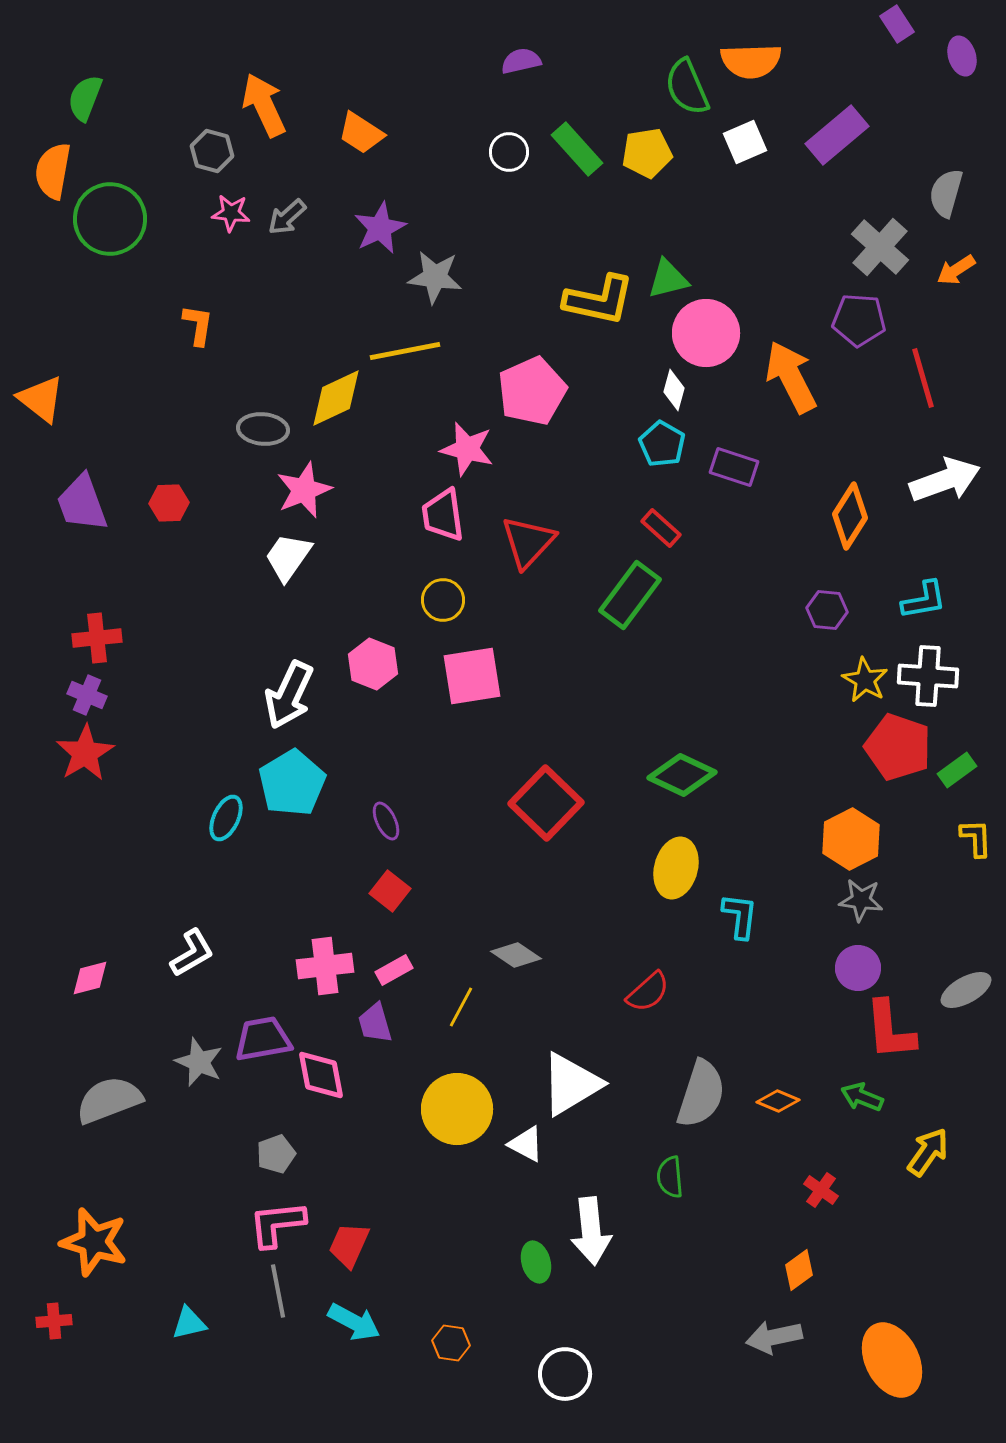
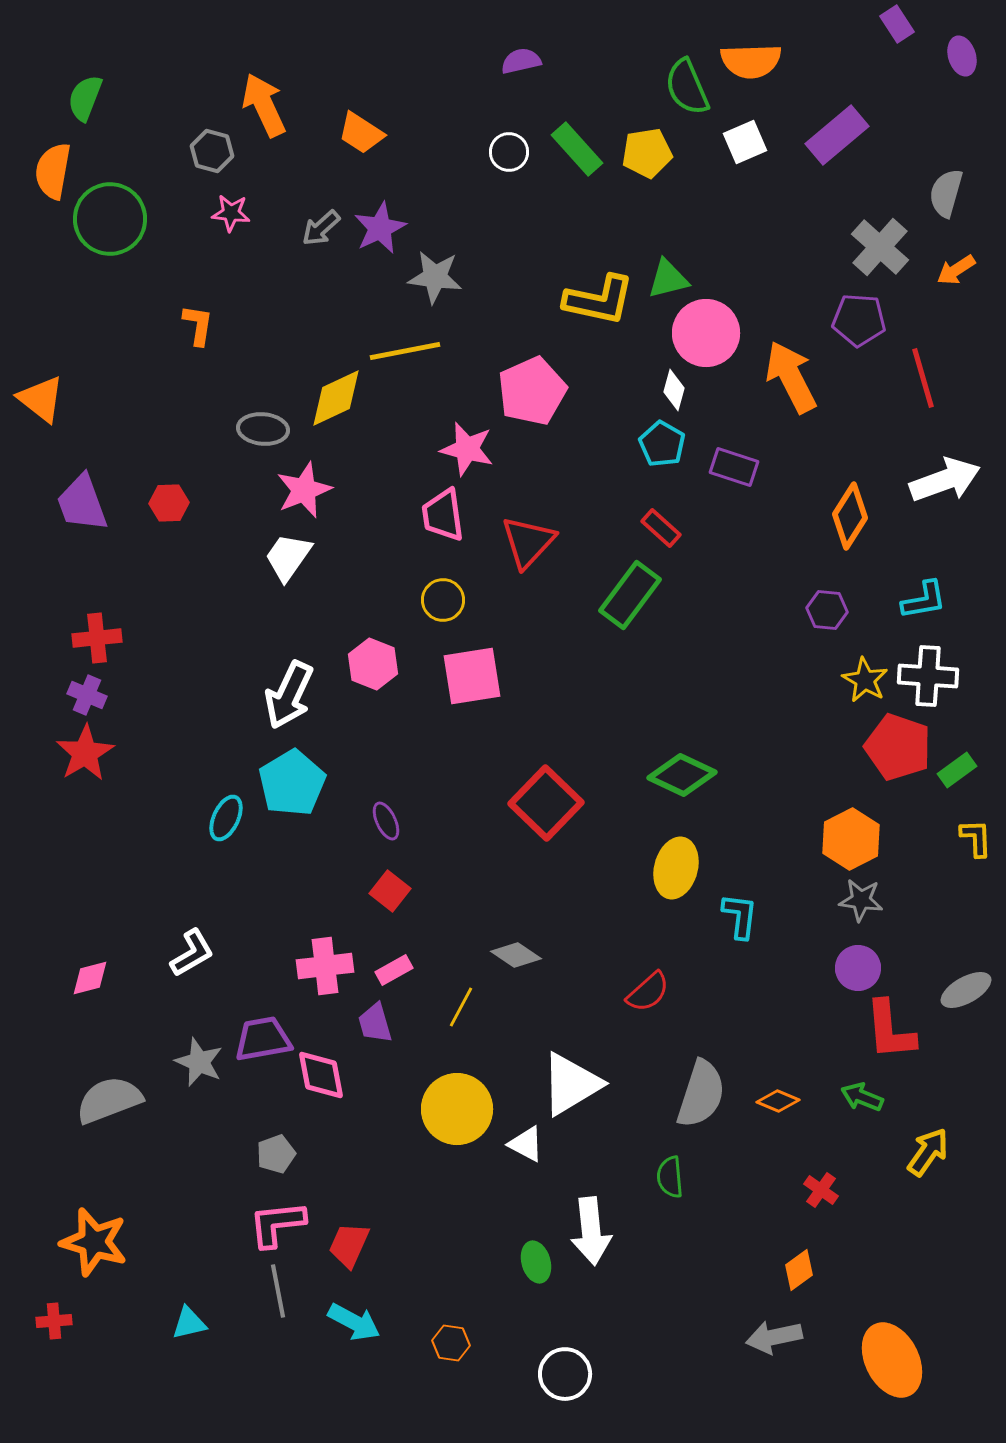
gray arrow at (287, 217): moved 34 px right, 11 px down
